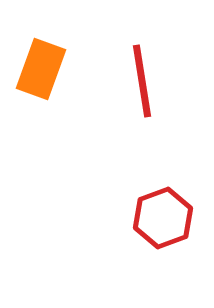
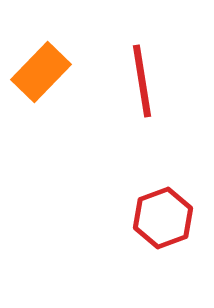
orange rectangle: moved 3 px down; rotated 24 degrees clockwise
